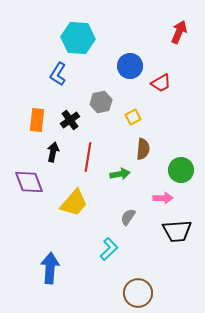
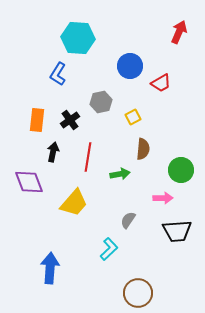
gray semicircle: moved 3 px down
